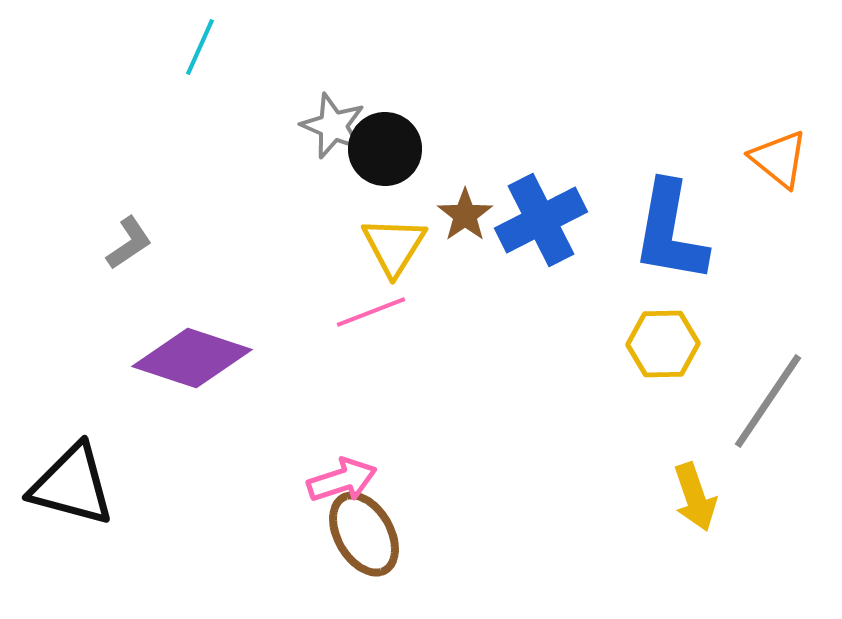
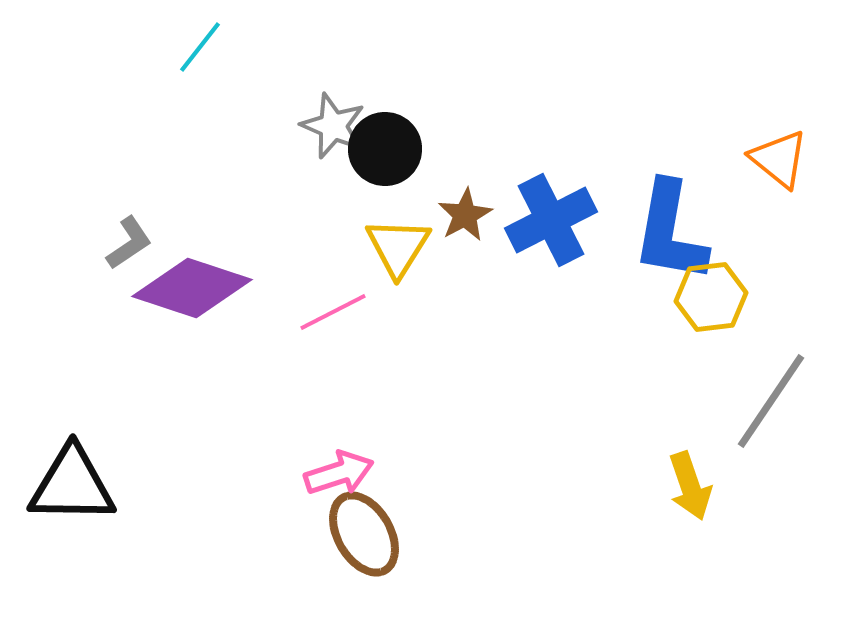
cyan line: rotated 14 degrees clockwise
brown star: rotated 6 degrees clockwise
blue cross: moved 10 px right
yellow triangle: moved 4 px right, 1 px down
pink line: moved 38 px left; rotated 6 degrees counterclockwise
yellow hexagon: moved 48 px right, 47 px up; rotated 6 degrees counterclockwise
purple diamond: moved 70 px up
gray line: moved 3 px right
pink arrow: moved 3 px left, 7 px up
black triangle: rotated 14 degrees counterclockwise
yellow arrow: moved 5 px left, 11 px up
